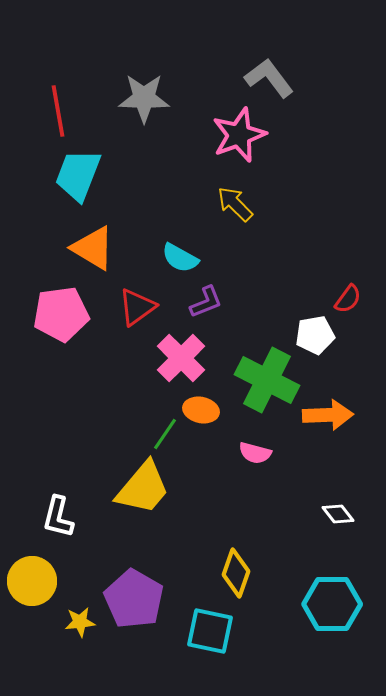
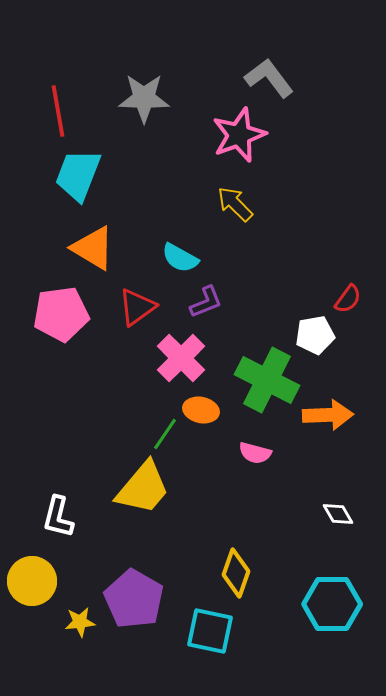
white diamond: rotated 8 degrees clockwise
